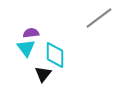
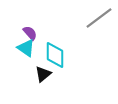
purple semicircle: moved 1 px left; rotated 56 degrees clockwise
cyan triangle: rotated 18 degrees counterclockwise
black triangle: rotated 12 degrees clockwise
